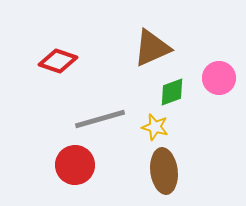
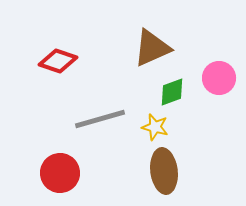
red circle: moved 15 px left, 8 px down
